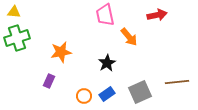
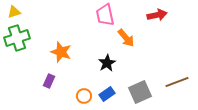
yellow triangle: rotated 24 degrees counterclockwise
orange arrow: moved 3 px left, 1 px down
orange star: rotated 30 degrees clockwise
brown line: rotated 15 degrees counterclockwise
